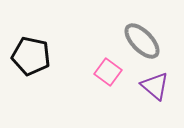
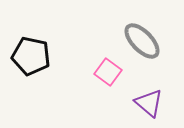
purple triangle: moved 6 px left, 17 px down
